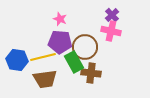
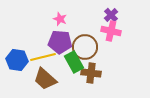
purple cross: moved 1 px left
brown trapezoid: rotated 50 degrees clockwise
